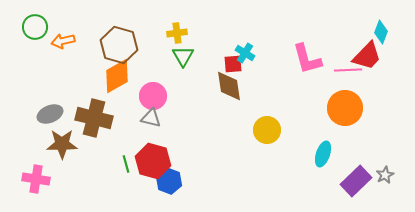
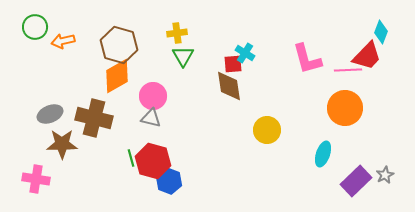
green line: moved 5 px right, 6 px up
